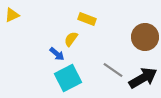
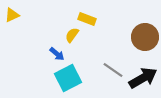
yellow semicircle: moved 1 px right, 4 px up
